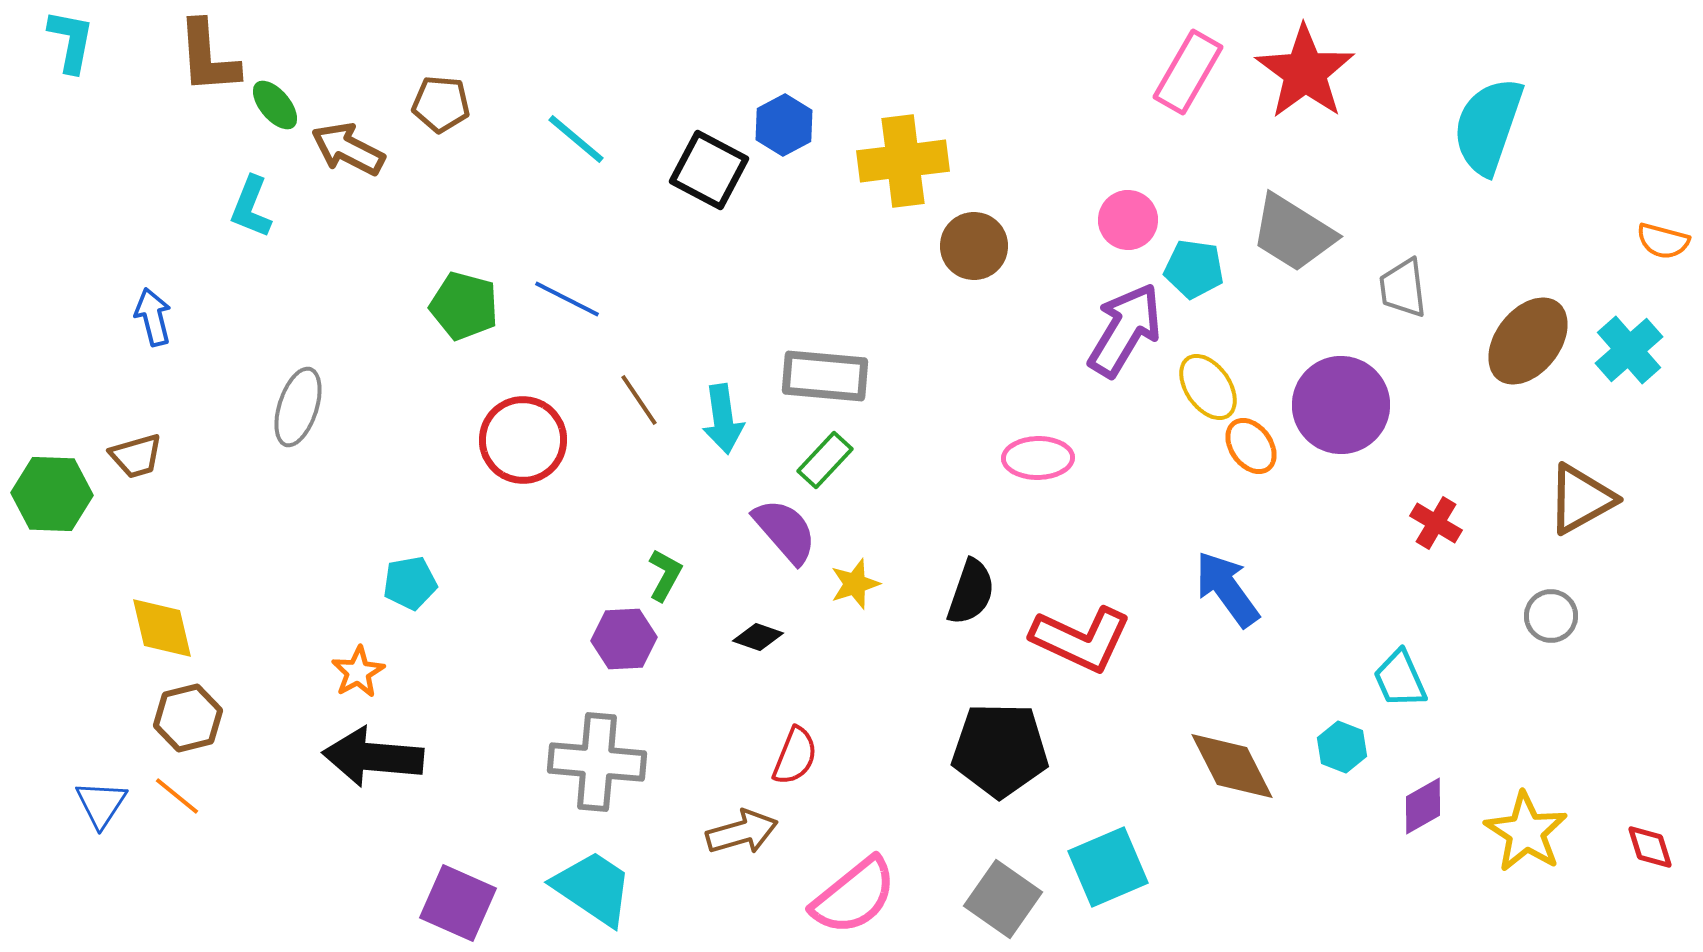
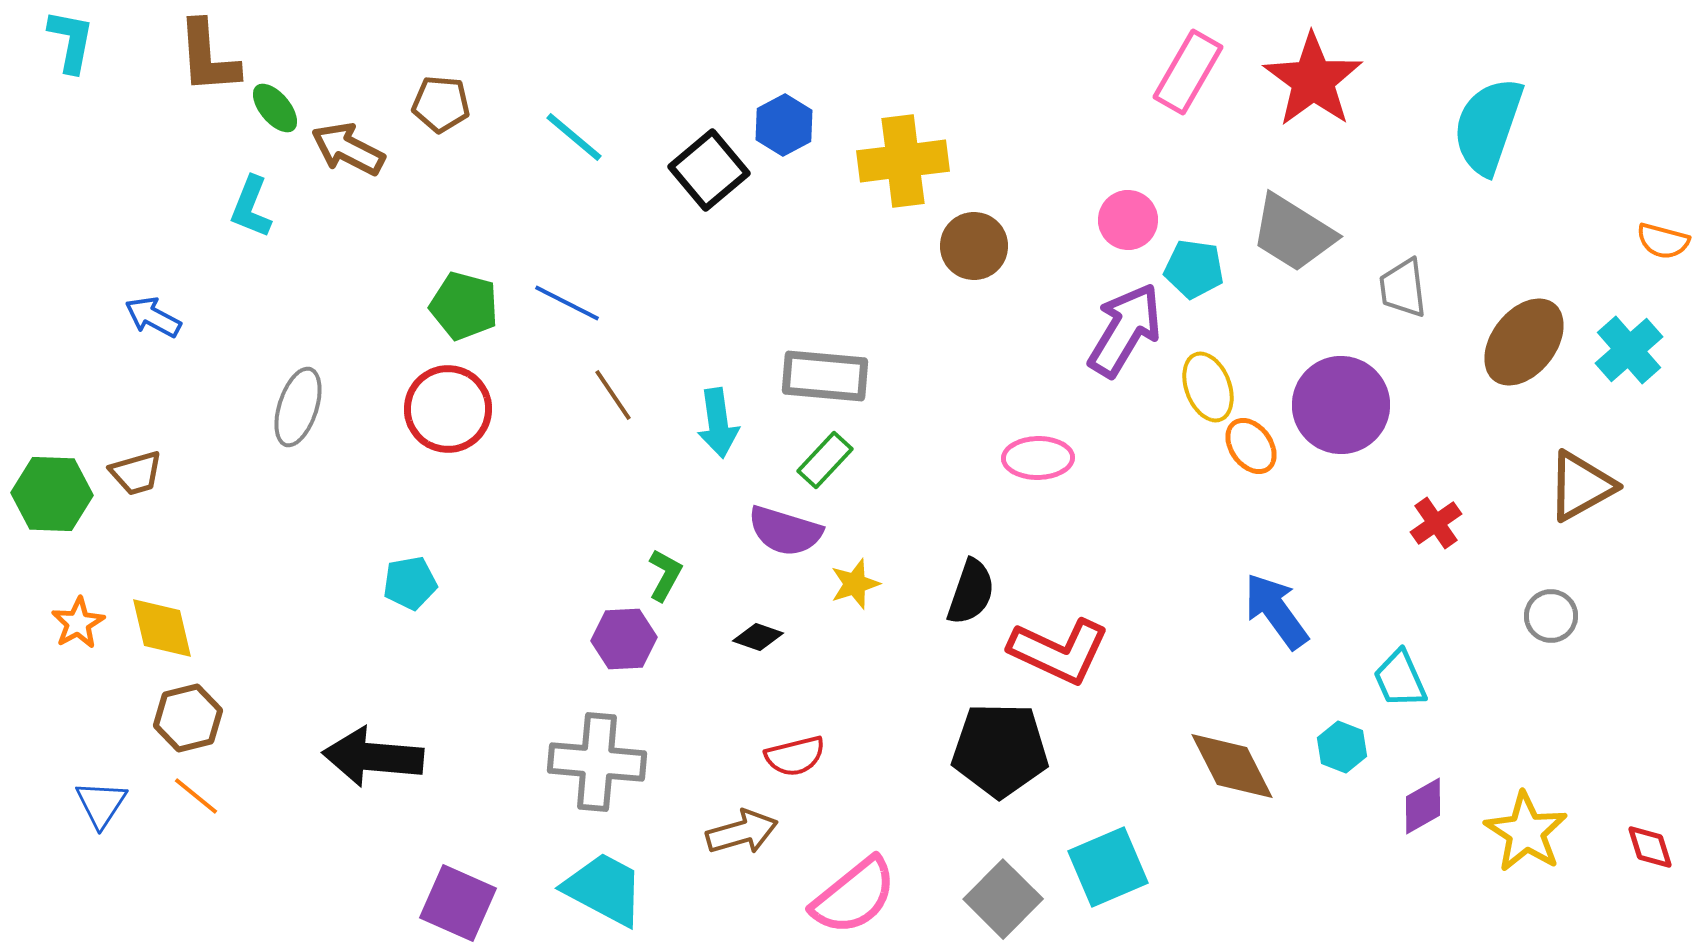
red star at (1305, 72): moved 8 px right, 8 px down
green ellipse at (275, 105): moved 3 px down
cyan line at (576, 139): moved 2 px left, 2 px up
black square at (709, 170): rotated 22 degrees clockwise
blue line at (567, 299): moved 4 px down
blue arrow at (153, 317): rotated 48 degrees counterclockwise
brown ellipse at (1528, 341): moved 4 px left, 1 px down
yellow ellipse at (1208, 387): rotated 14 degrees clockwise
brown line at (639, 400): moved 26 px left, 5 px up
cyan arrow at (723, 419): moved 5 px left, 4 px down
red circle at (523, 440): moved 75 px left, 31 px up
brown trapezoid at (136, 456): moved 17 px down
brown triangle at (1581, 499): moved 13 px up
red cross at (1436, 523): rotated 24 degrees clockwise
purple semicircle at (785, 531): rotated 148 degrees clockwise
blue arrow at (1227, 589): moved 49 px right, 22 px down
red L-shape at (1081, 639): moved 22 px left, 12 px down
orange star at (358, 672): moved 280 px left, 49 px up
red semicircle at (795, 756): rotated 54 degrees clockwise
orange line at (177, 796): moved 19 px right
cyan trapezoid at (593, 888): moved 11 px right, 1 px down; rotated 6 degrees counterclockwise
gray square at (1003, 899): rotated 10 degrees clockwise
